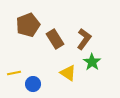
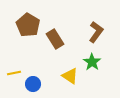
brown pentagon: rotated 20 degrees counterclockwise
brown L-shape: moved 12 px right, 7 px up
yellow triangle: moved 2 px right, 3 px down
